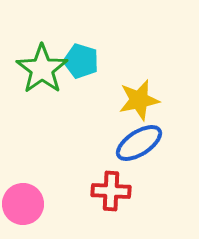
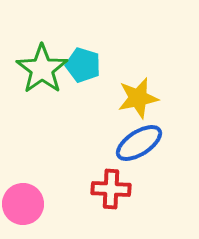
cyan pentagon: moved 2 px right, 4 px down
yellow star: moved 1 px left, 2 px up
red cross: moved 2 px up
